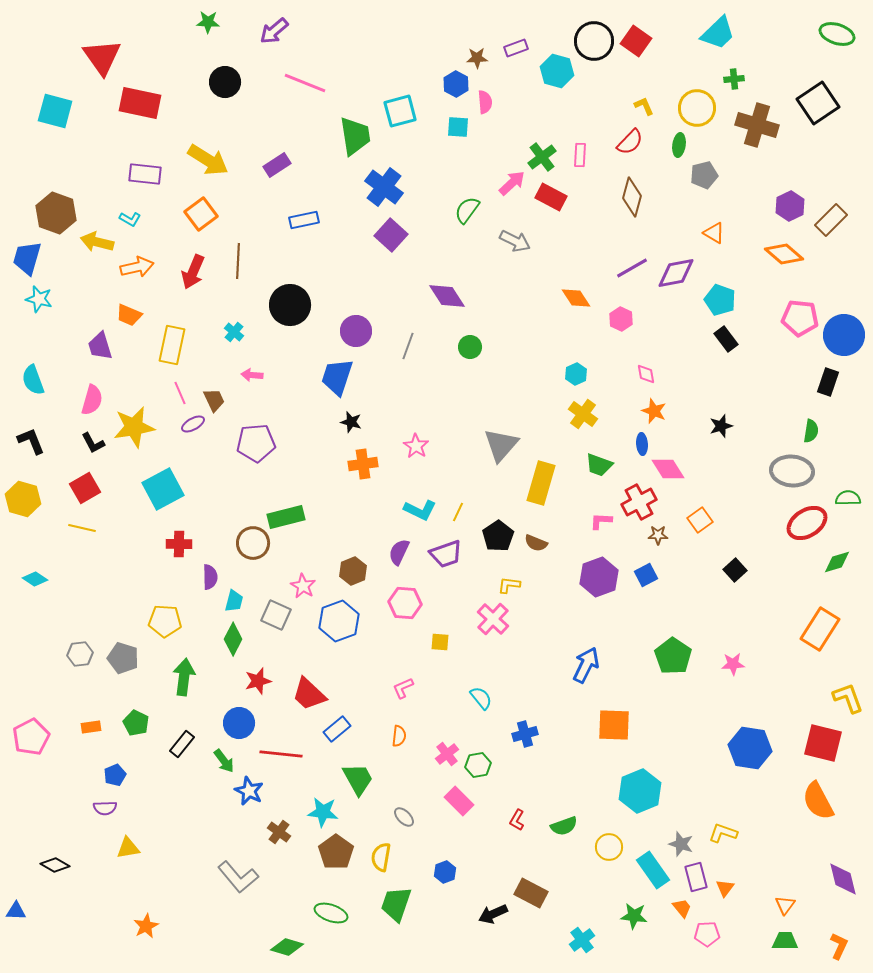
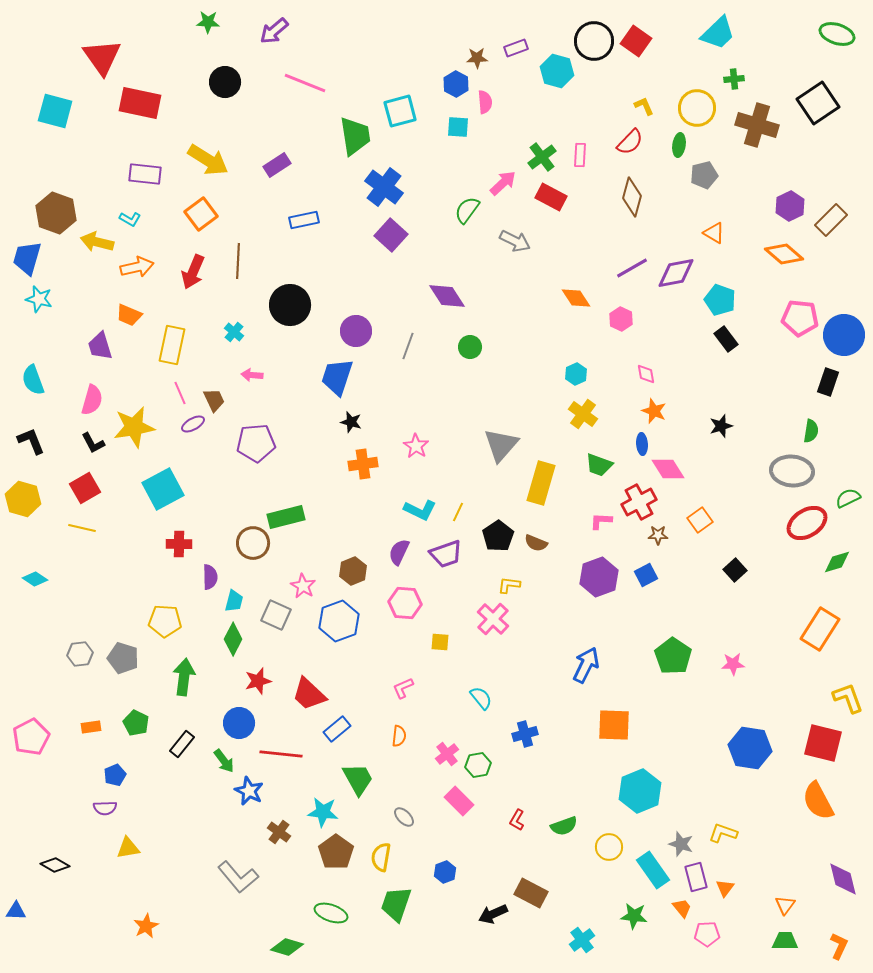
pink arrow at (512, 183): moved 9 px left
green semicircle at (848, 498): rotated 25 degrees counterclockwise
